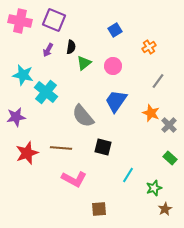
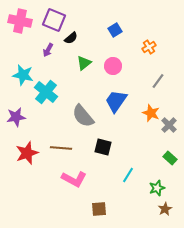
black semicircle: moved 9 px up; rotated 40 degrees clockwise
green star: moved 3 px right
